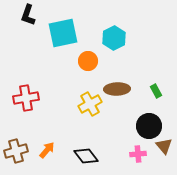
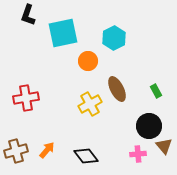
brown ellipse: rotated 65 degrees clockwise
